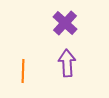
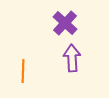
purple arrow: moved 5 px right, 5 px up
